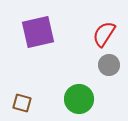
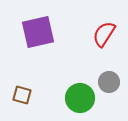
gray circle: moved 17 px down
green circle: moved 1 px right, 1 px up
brown square: moved 8 px up
